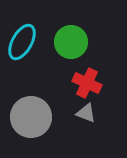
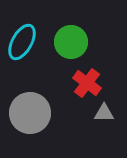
red cross: rotated 12 degrees clockwise
gray triangle: moved 18 px right; rotated 20 degrees counterclockwise
gray circle: moved 1 px left, 4 px up
